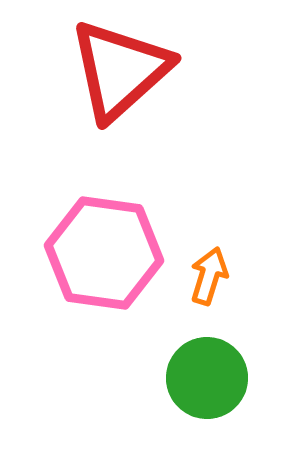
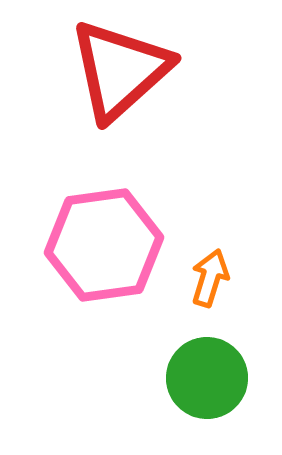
pink hexagon: moved 8 px up; rotated 16 degrees counterclockwise
orange arrow: moved 1 px right, 2 px down
